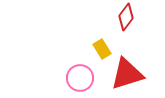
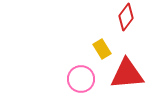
red triangle: rotated 12 degrees clockwise
pink circle: moved 1 px right, 1 px down
